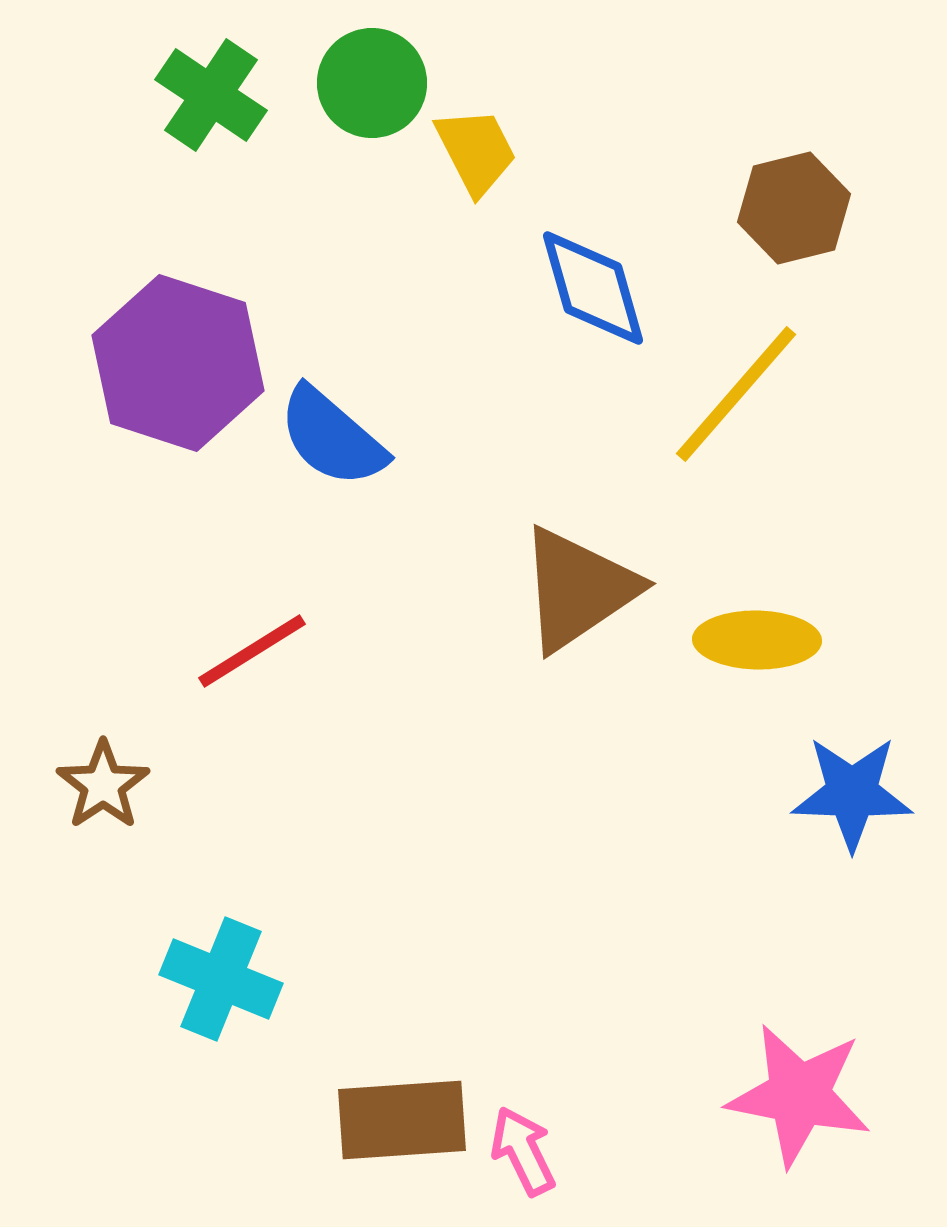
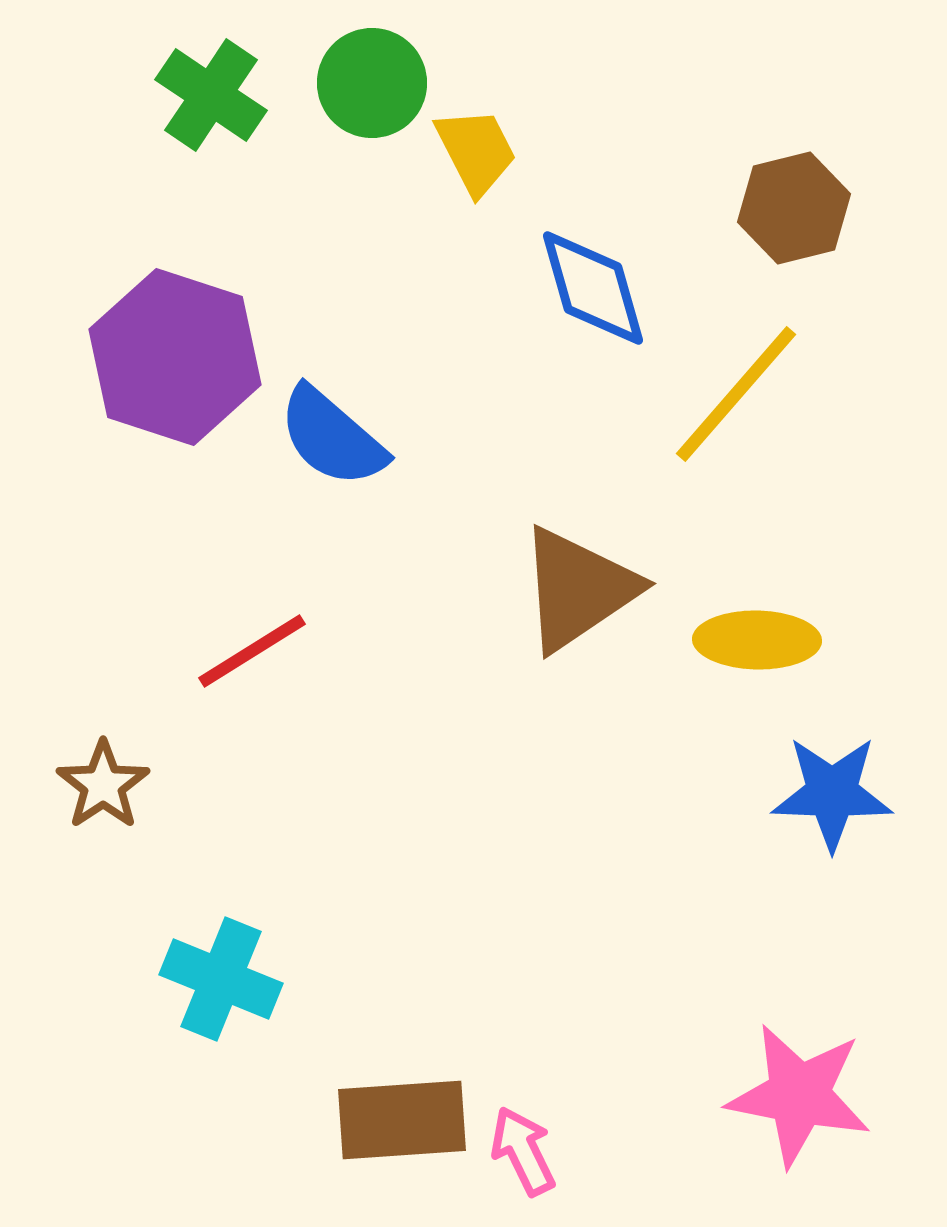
purple hexagon: moved 3 px left, 6 px up
blue star: moved 20 px left
